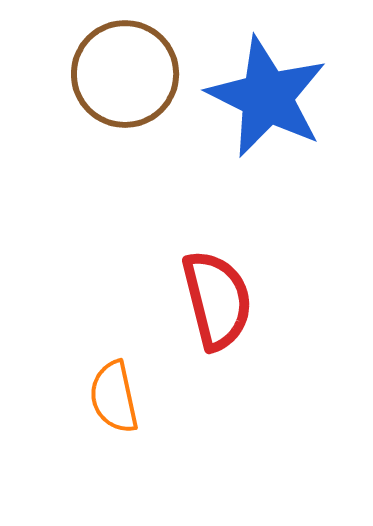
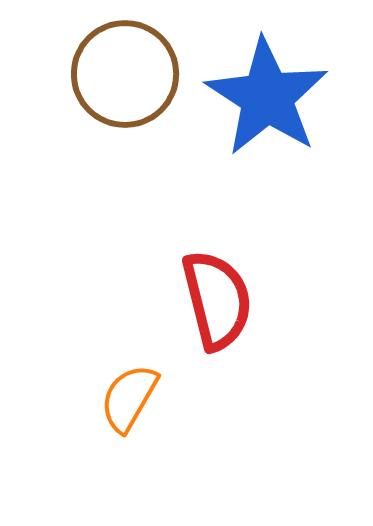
blue star: rotated 7 degrees clockwise
orange semicircle: moved 15 px right, 1 px down; rotated 42 degrees clockwise
